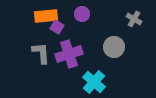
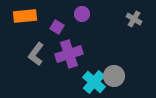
orange rectangle: moved 21 px left
gray circle: moved 29 px down
gray L-shape: moved 5 px left, 1 px down; rotated 140 degrees counterclockwise
